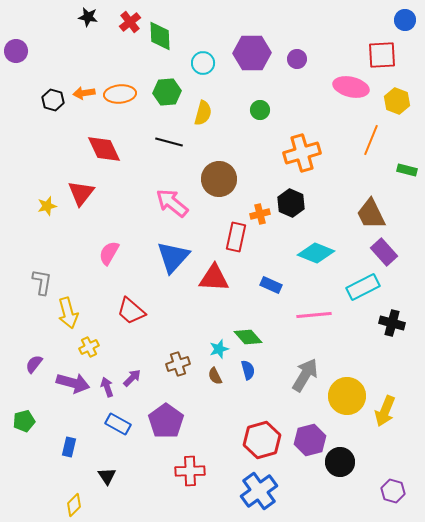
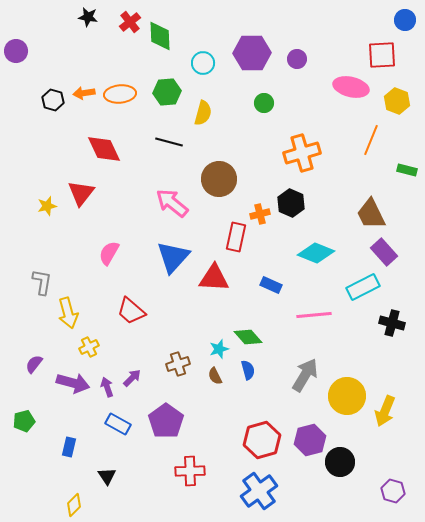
green circle at (260, 110): moved 4 px right, 7 px up
